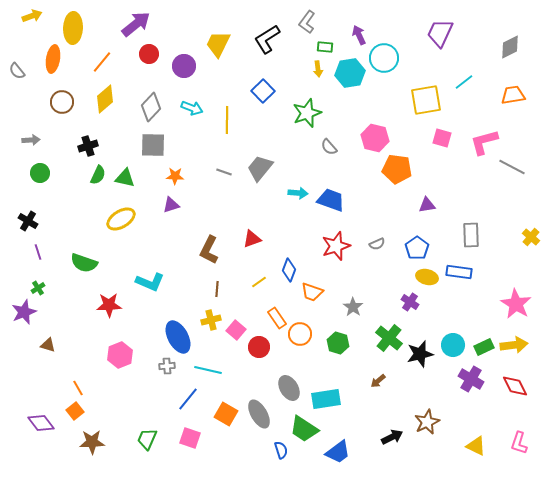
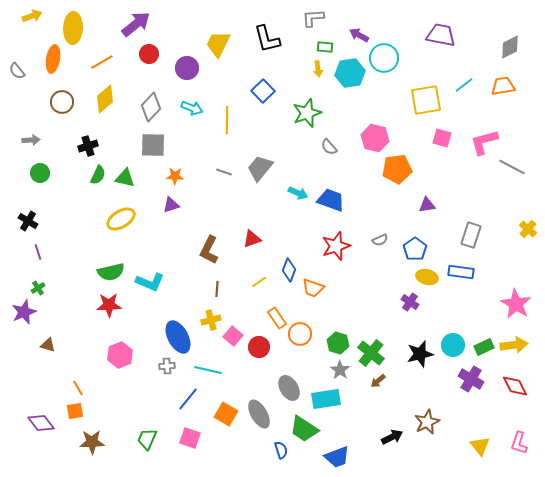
gray L-shape at (307, 22): moved 6 px right, 4 px up; rotated 50 degrees clockwise
purple trapezoid at (440, 33): moved 1 px right, 2 px down; rotated 76 degrees clockwise
purple arrow at (359, 35): rotated 36 degrees counterclockwise
black L-shape at (267, 39): rotated 72 degrees counterclockwise
orange line at (102, 62): rotated 20 degrees clockwise
purple circle at (184, 66): moved 3 px right, 2 px down
cyan line at (464, 82): moved 3 px down
orange trapezoid at (513, 95): moved 10 px left, 9 px up
orange pentagon at (397, 169): rotated 16 degrees counterclockwise
cyan arrow at (298, 193): rotated 18 degrees clockwise
gray rectangle at (471, 235): rotated 20 degrees clockwise
yellow cross at (531, 237): moved 3 px left, 8 px up
gray semicircle at (377, 244): moved 3 px right, 4 px up
blue pentagon at (417, 248): moved 2 px left, 1 px down
green semicircle at (84, 263): moved 27 px right, 9 px down; rotated 32 degrees counterclockwise
blue rectangle at (459, 272): moved 2 px right
orange trapezoid at (312, 292): moved 1 px right, 4 px up
gray star at (353, 307): moved 13 px left, 63 px down
pink square at (236, 330): moved 3 px left, 6 px down
green cross at (389, 338): moved 18 px left, 15 px down
orange square at (75, 411): rotated 30 degrees clockwise
yellow triangle at (476, 446): moved 4 px right; rotated 25 degrees clockwise
blue trapezoid at (338, 452): moved 1 px left, 5 px down; rotated 16 degrees clockwise
